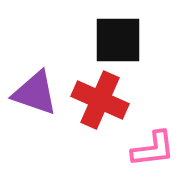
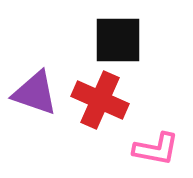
pink L-shape: moved 3 px right; rotated 18 degrees clockwise
